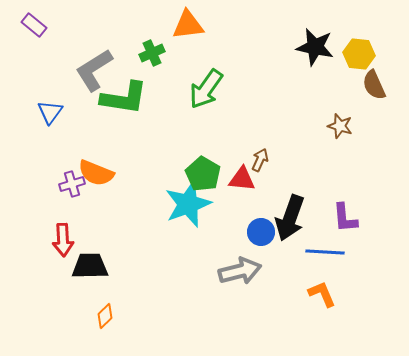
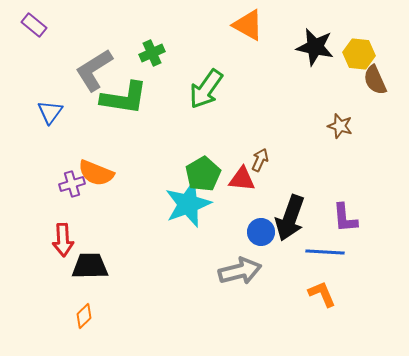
orange triangle: moved 60 px right; rotated 36 degrees clockwise
brown semicircle: moved 1 px right, 5 px up
green pentagon: rotated 12 degrees clockwise
orange diamond: moved 21 px left
